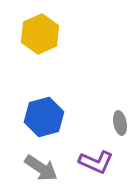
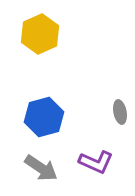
gray ellipse: moved 11 px up
